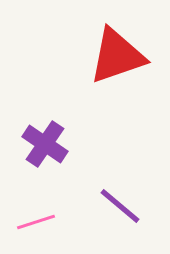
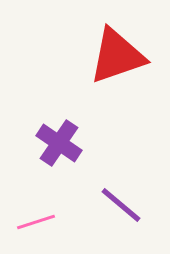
purple cross: moved 14 px right, 1 px up
purple line: moved 1 px right, 1 px up
